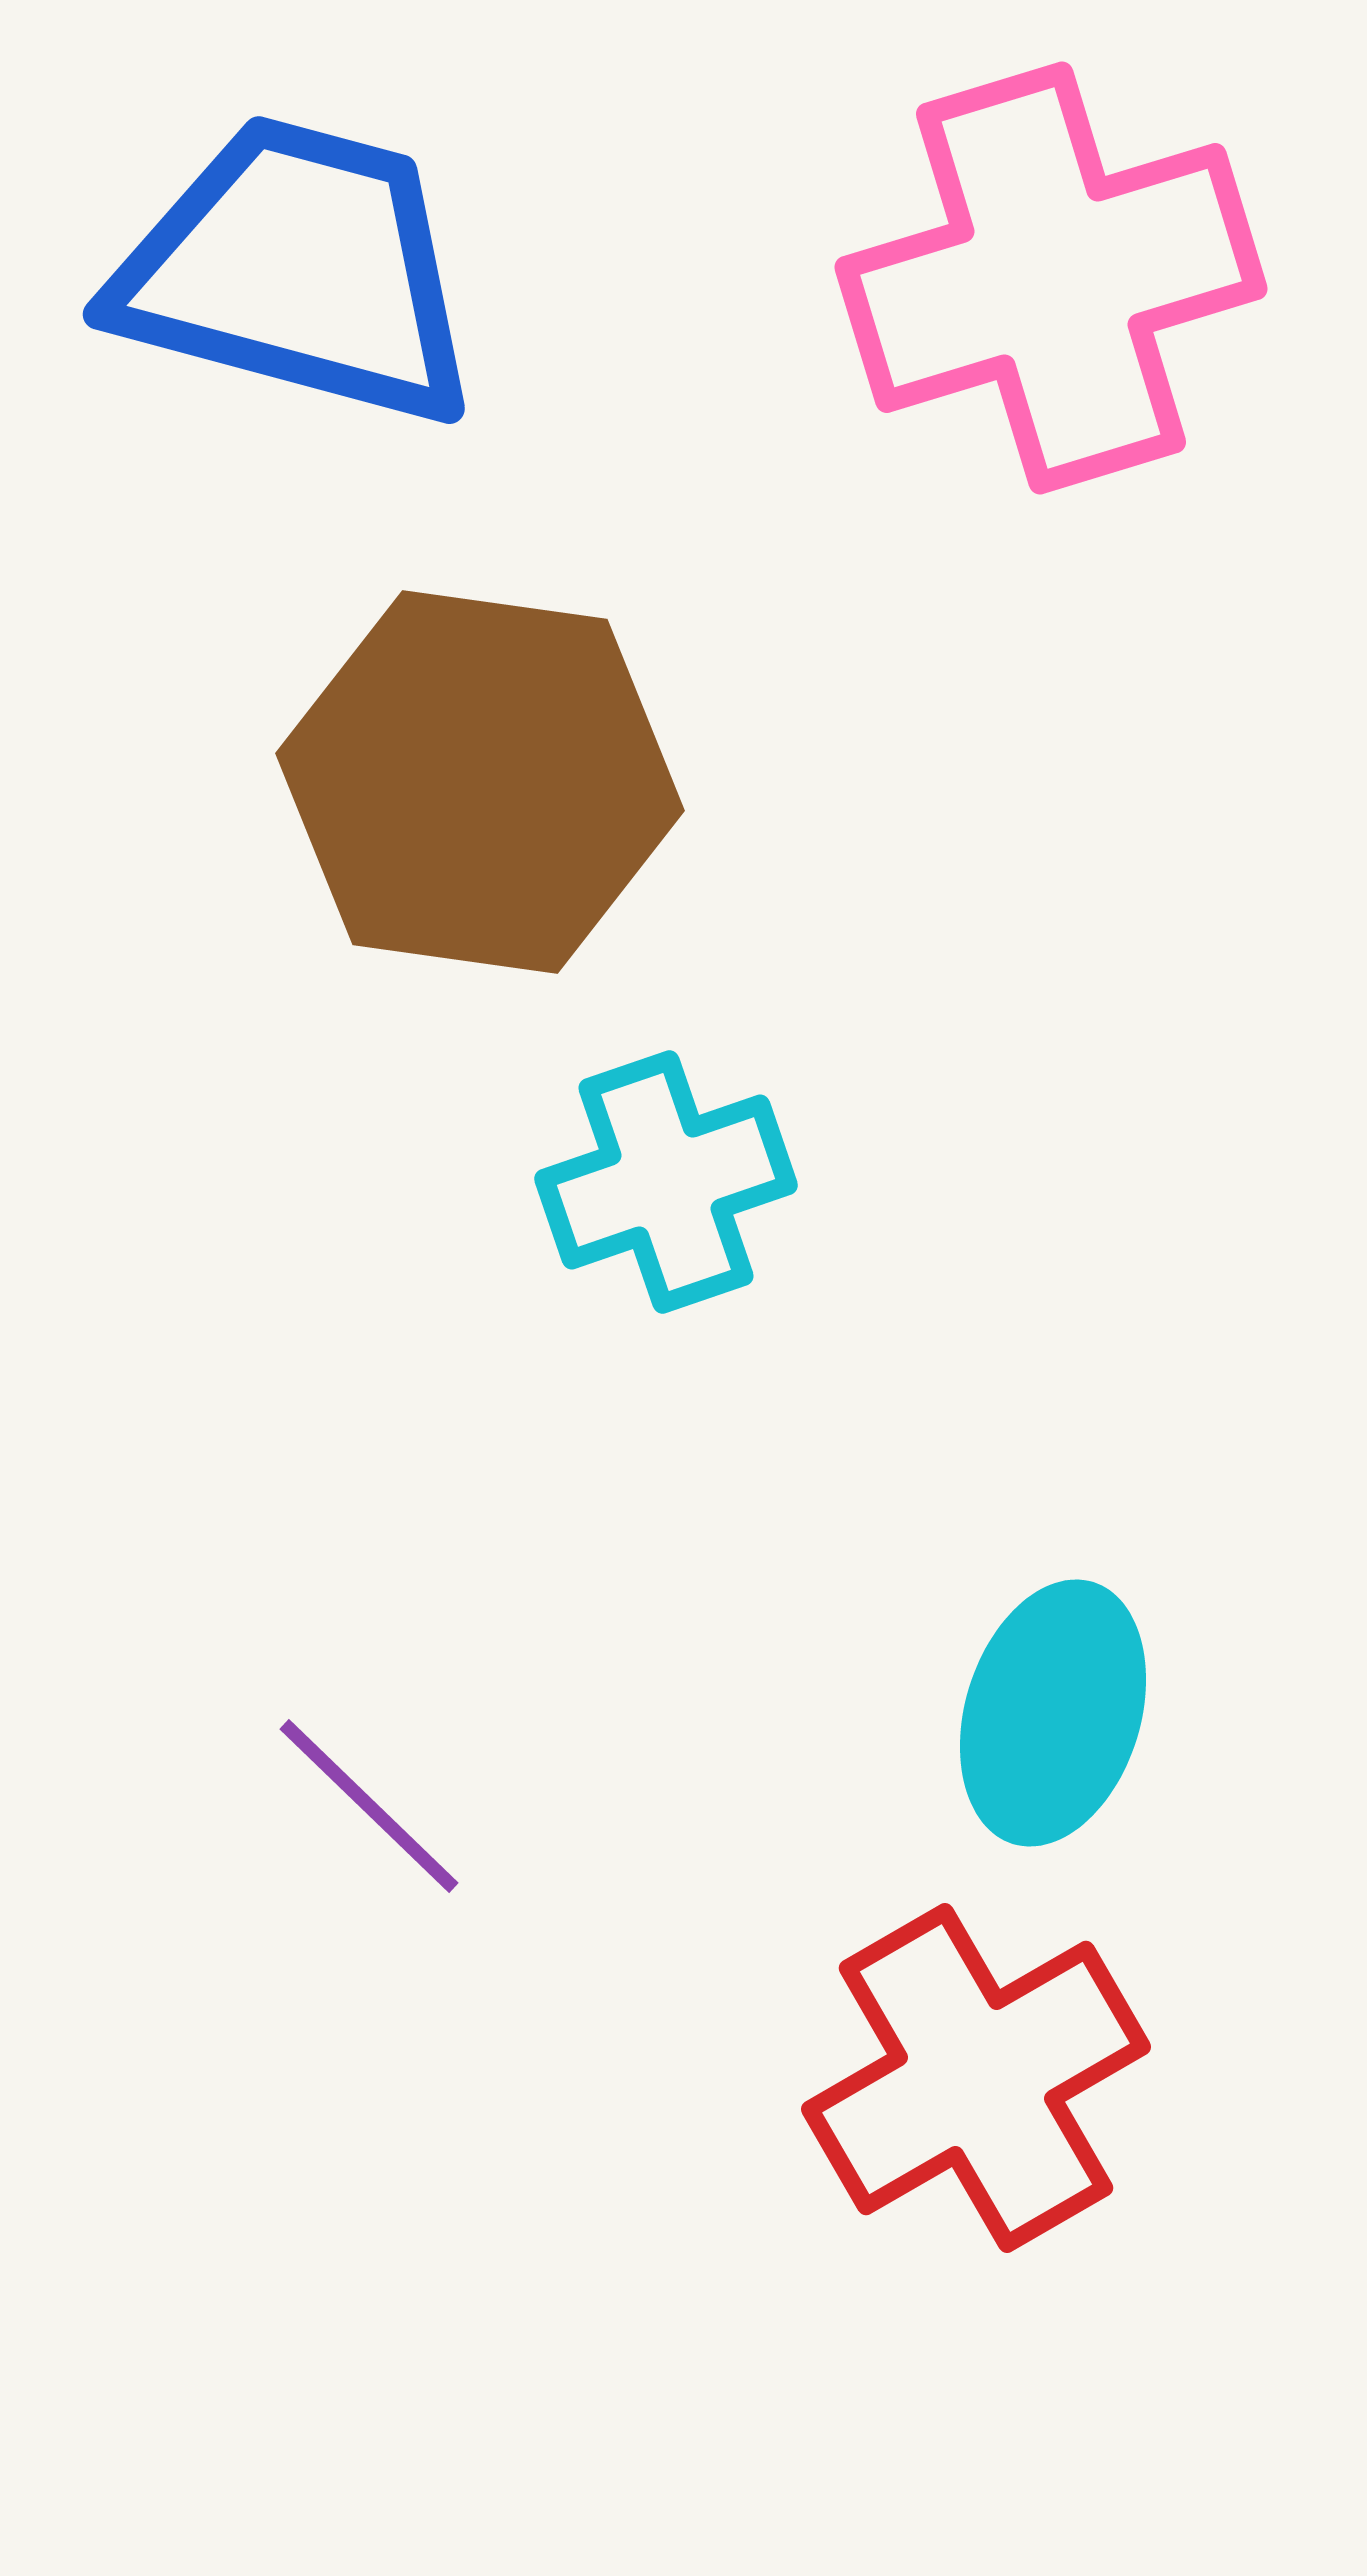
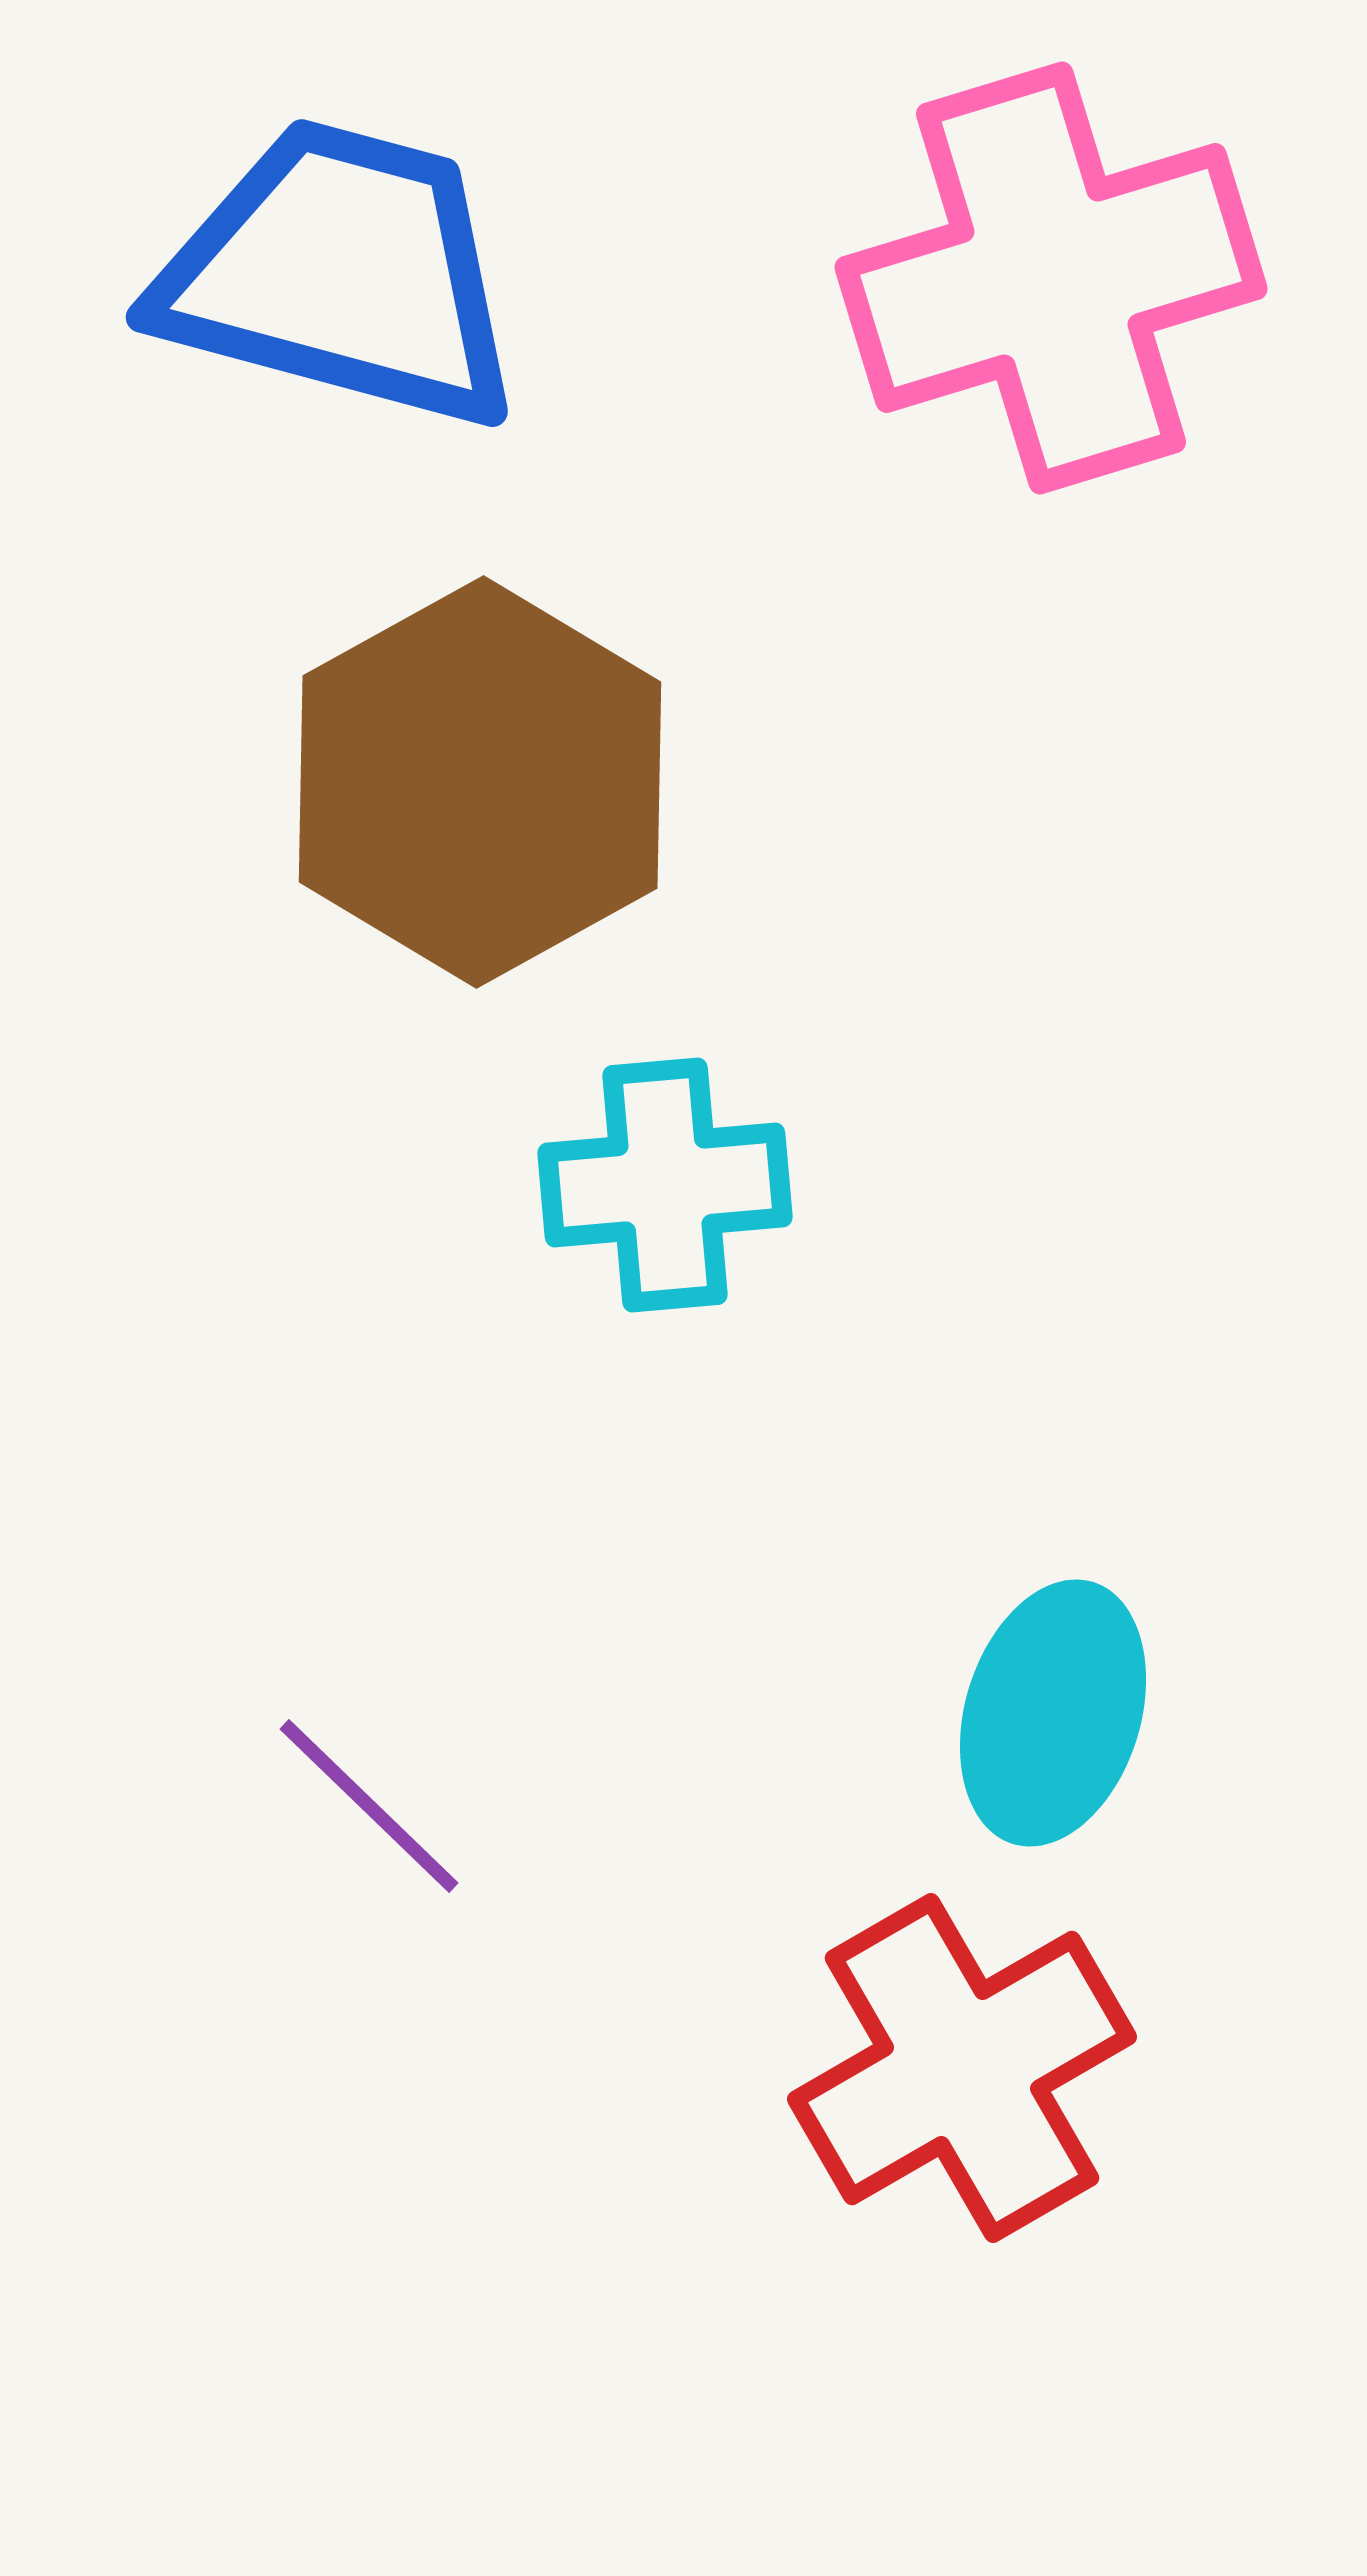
blue trapezoid: moved 43 px right, 3 px down
brown hexagon: rotated 23 degrees clockwise
cyan cross: moved 1 px left, 3 px down; rotated 14 degrees clockwise
red cross: moved 14 px left, 10 px up
